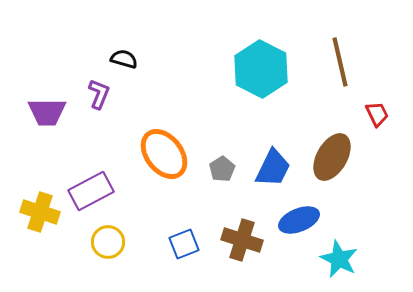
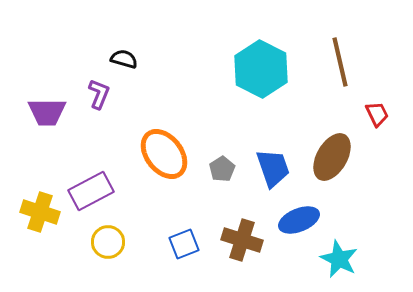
blue trapezoid: rotated 45 degrees counterclockwise
